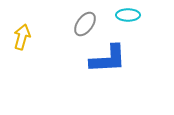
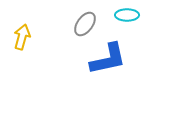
cyan ellipse: moved 1 px left
blue L-shape: rotated 9 degrees counterclockwise
